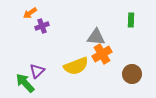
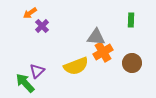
purple cross: rotated 24 degrees counterclockwise
orange cross: moved 1 px right, 2 px up
brown circle: moved 11 px up
